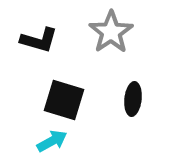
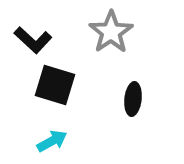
black L-shape: moved 6 px left; rotated 27 degrees clockwise
black square: moved 9 px left, 15 px up
